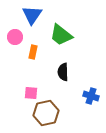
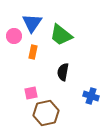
blue triangle: moved 8 px down
pink circle: moved 1 px left, 1 px up
black semicircle: rotated 12 degrees clockwise
pink square: rotated 16 degrees counterclockwise
